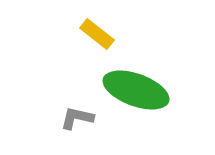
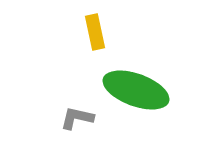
yellow rectangle: moved 2 px left, 2 px up; rotated 40 degrees clockwise
